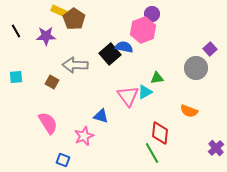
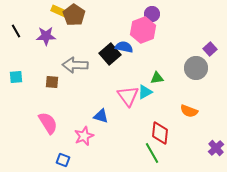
brown pentagon: moved 4 px up
brown square: rotated 24 degrees counterclockwise
